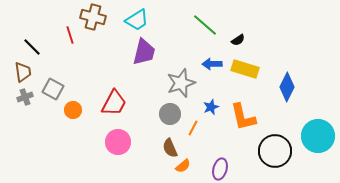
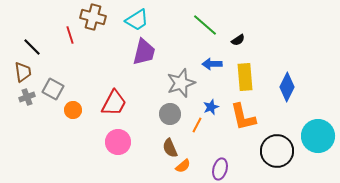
yellow rectangle: moved 8 px down; rotated 68 degrees clockwise
gray cross: moved 2 px right
orange line: moved 4 px right, 3 px up
black circle: moved 2 px right
